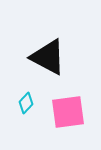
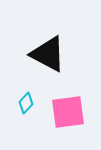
black triangle: moved 3 px up
